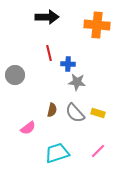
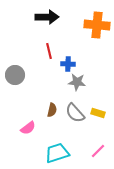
red line: moved 2 px up
